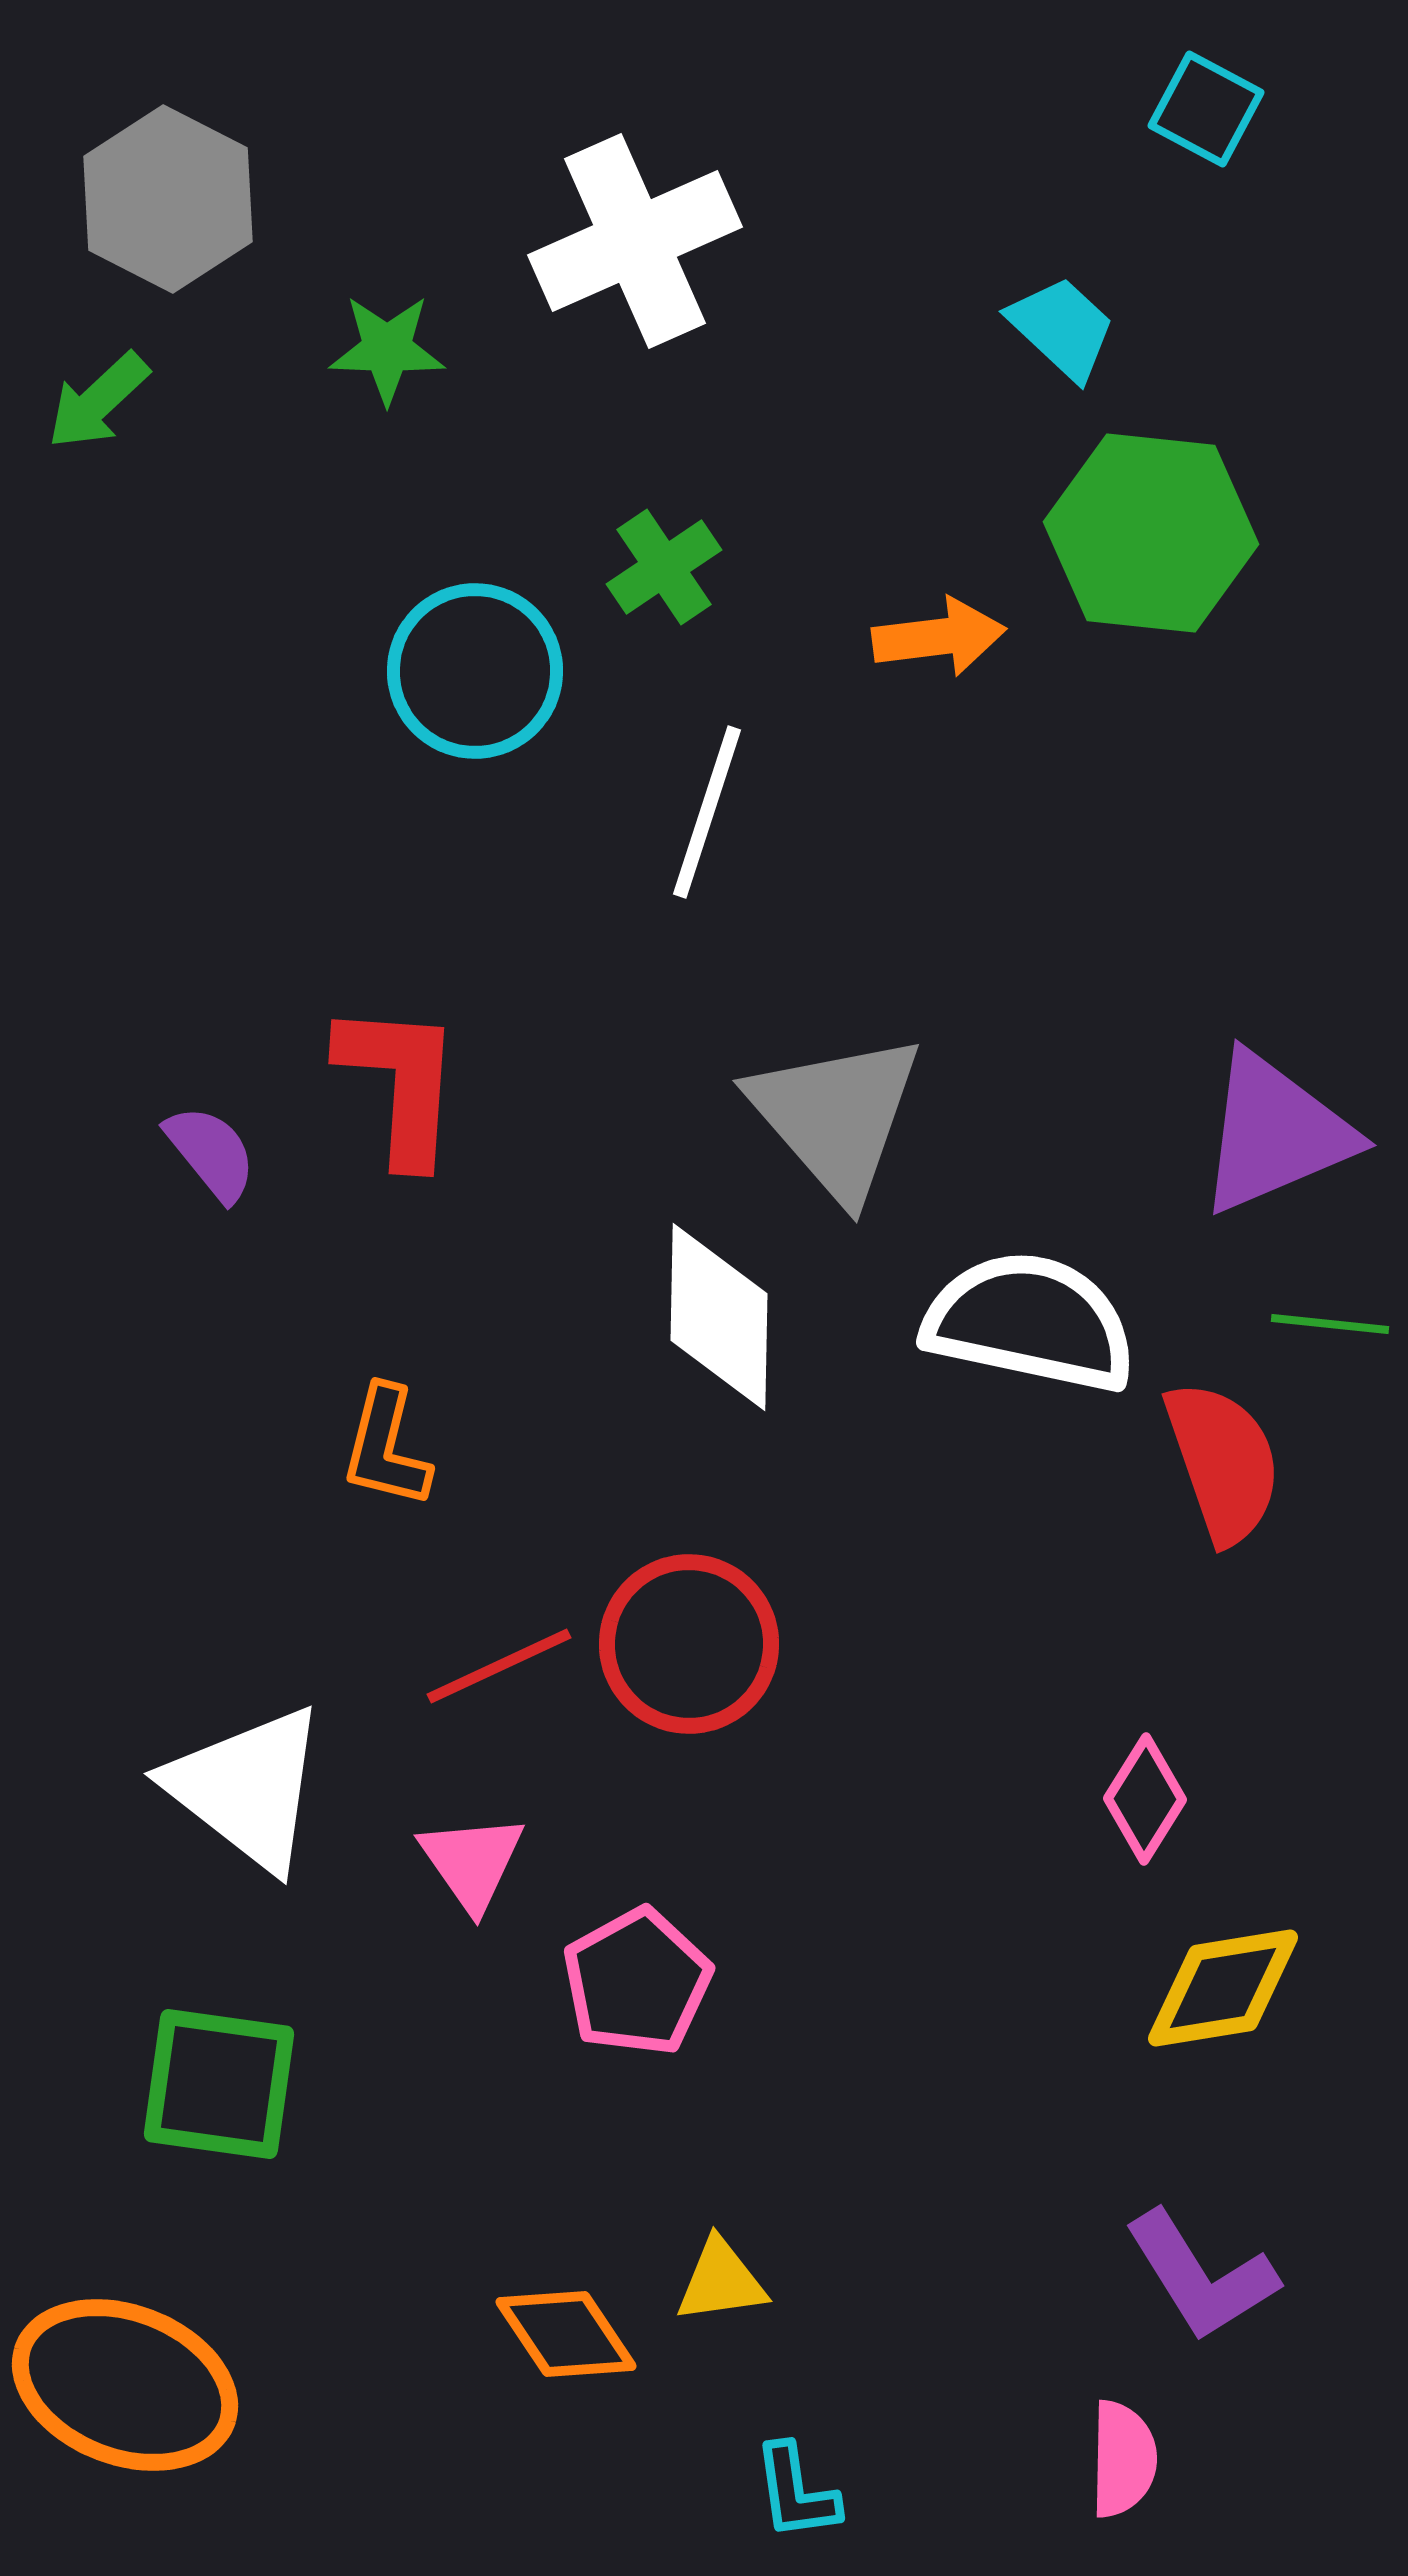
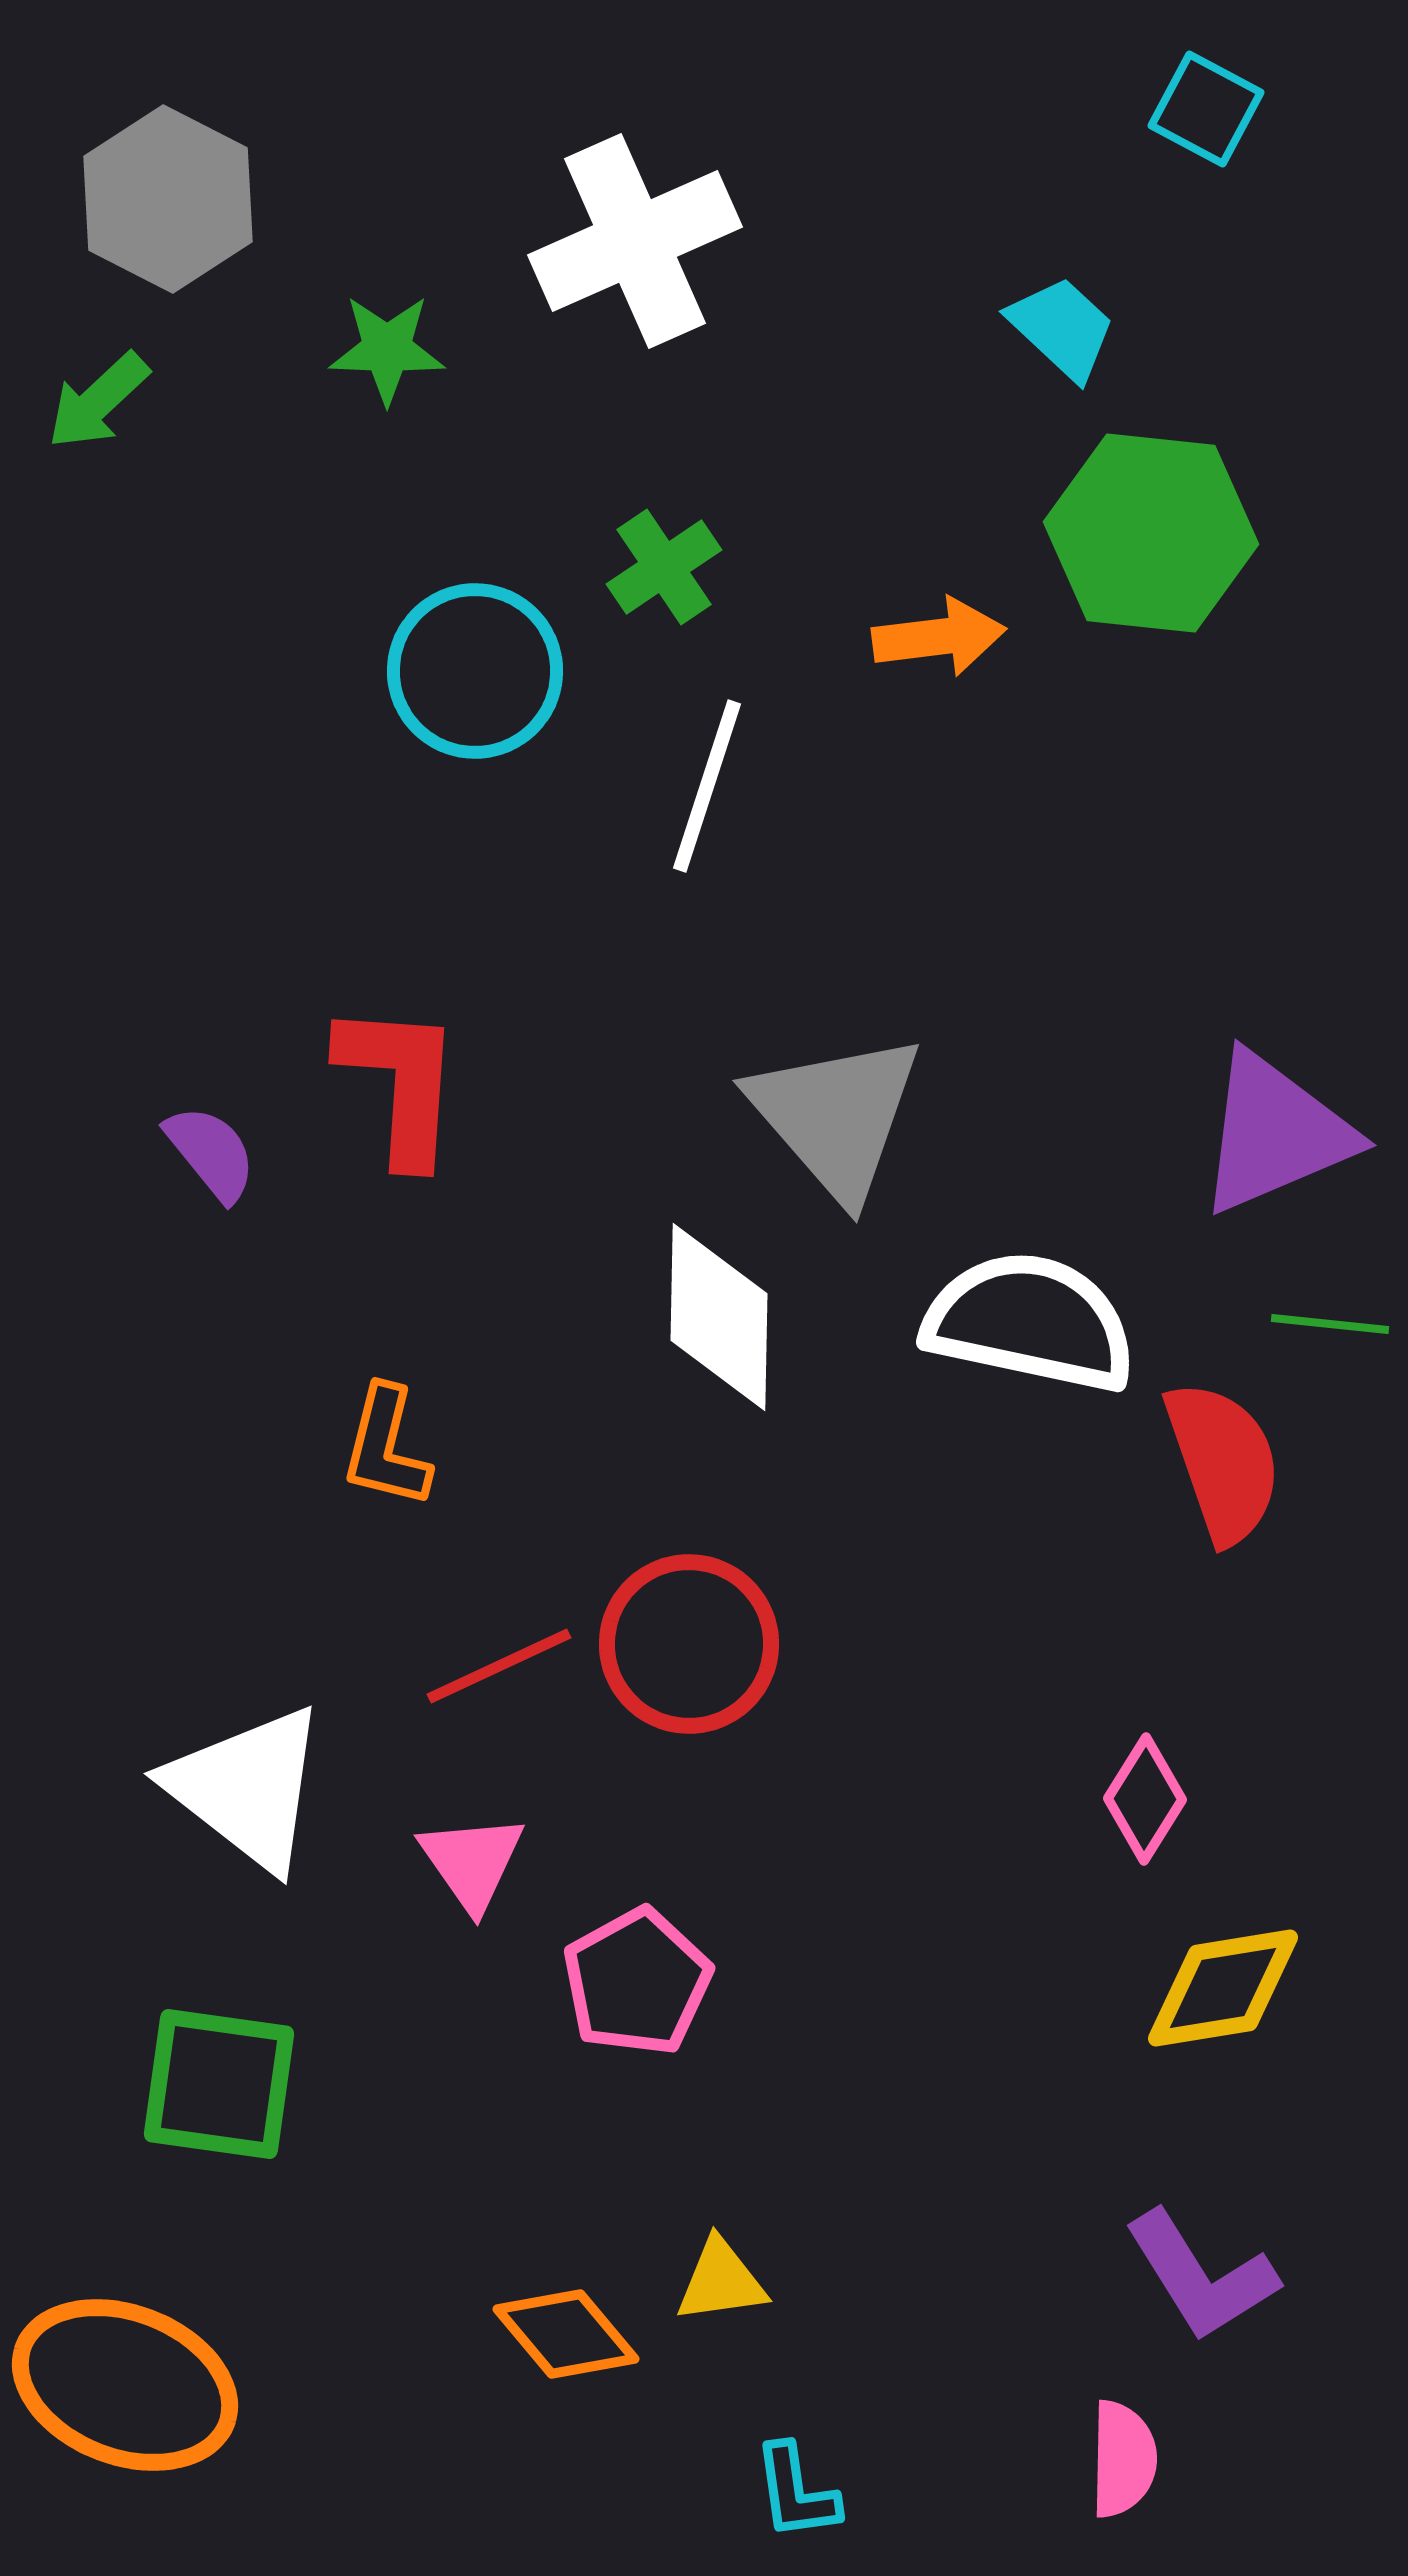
white line: moved 26 px up
orange diamond: rotated 6 degrees counterclockwise
